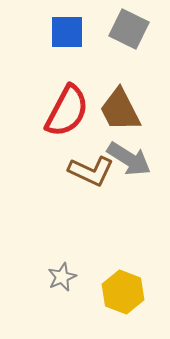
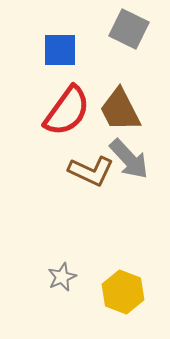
blue square: moved 7 px left, 18 px down
red semicircle: rotated 8 degrees clockwise
gray arrow: rotated 15 degrees clockwise
